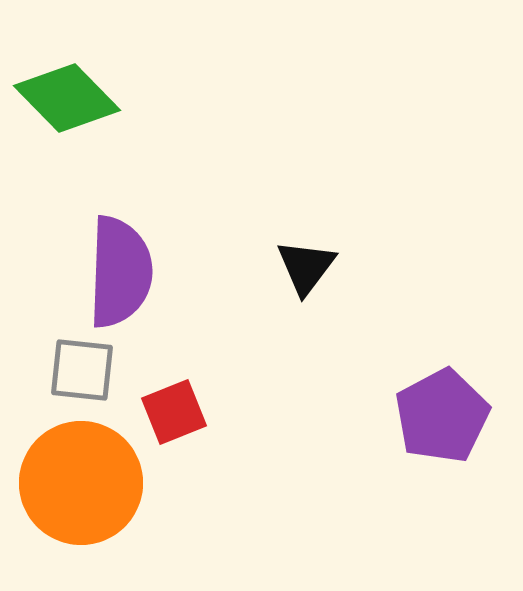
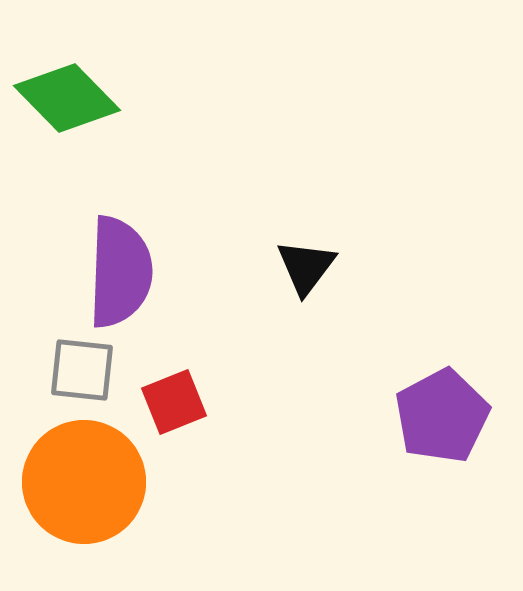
red square: moved 10 px up
orange circle: moved 3 px right, 1 px up
